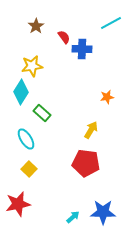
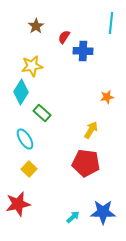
cyan line: rotated 55 degrees counterclockwise
red semicircle: rotated 112 degrees counterclockwise
blue cross: moved 1 px right, 2 px down
cyan ellipse: moved 1 px left
